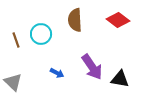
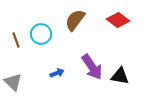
brown semicircle: rotated 40 degrees clockwise
blue arrow: rotated 48 degrees counterclockwise
black triangle: moved 3 px up
